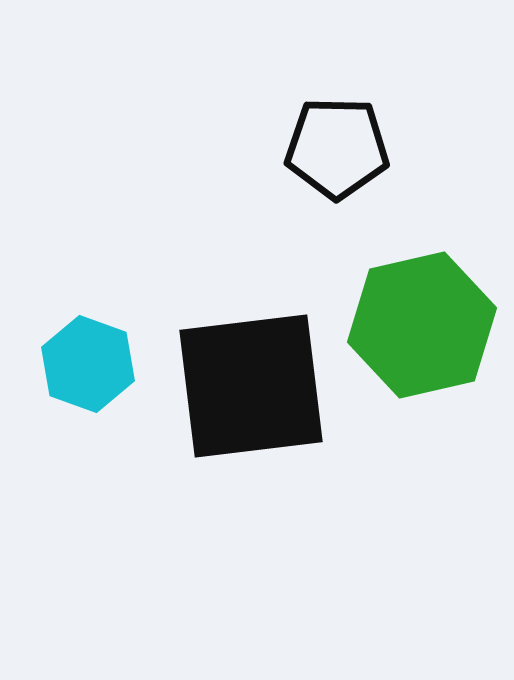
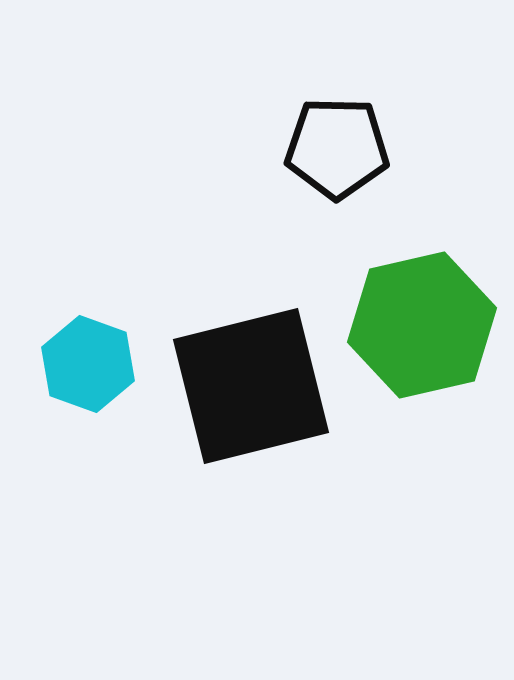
black square: rotated 7 degrees counterclockwise
